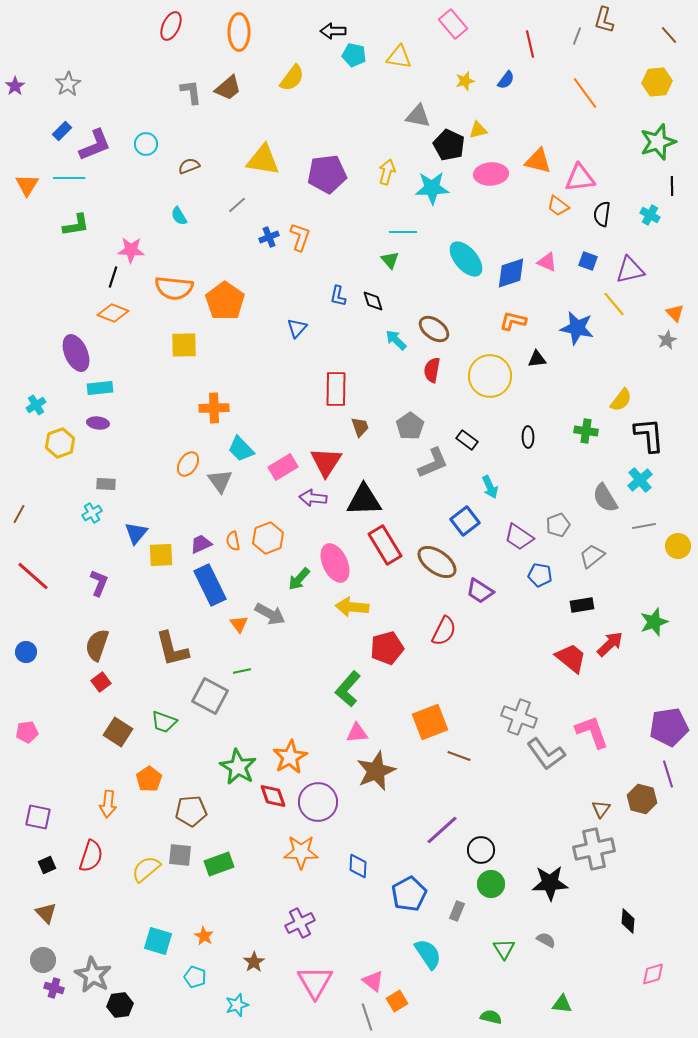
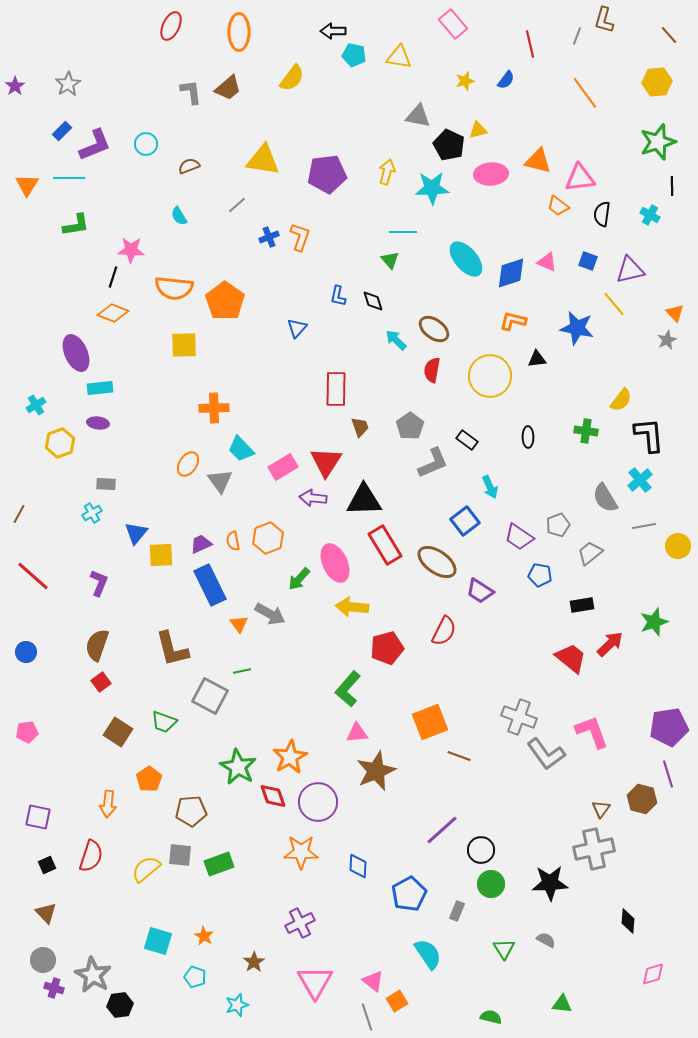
gray trapezoid at (592, 556): moved 2 px left, 3 px up
